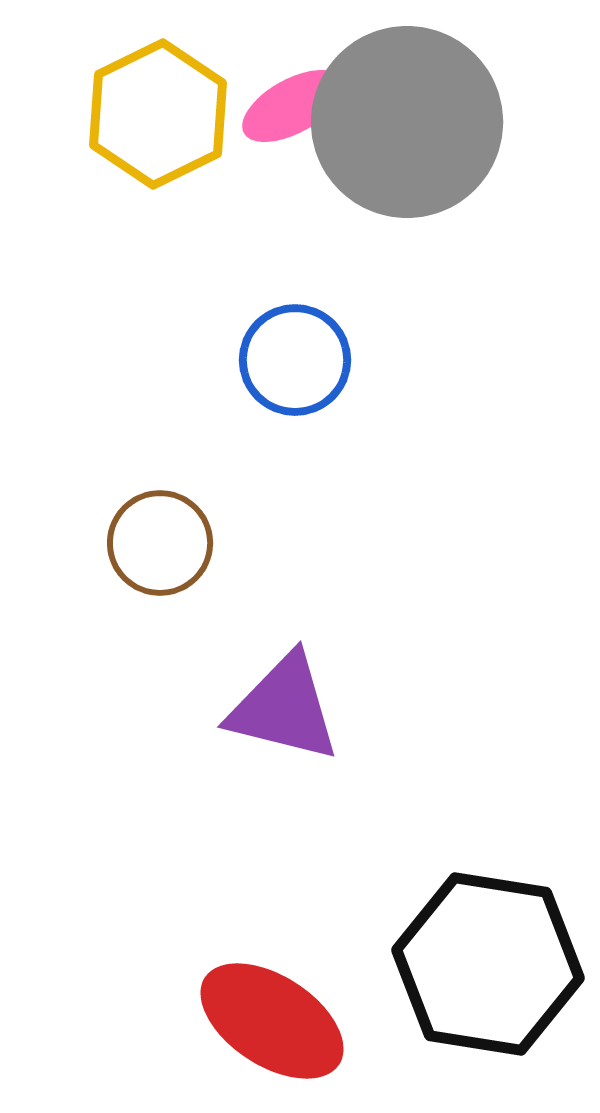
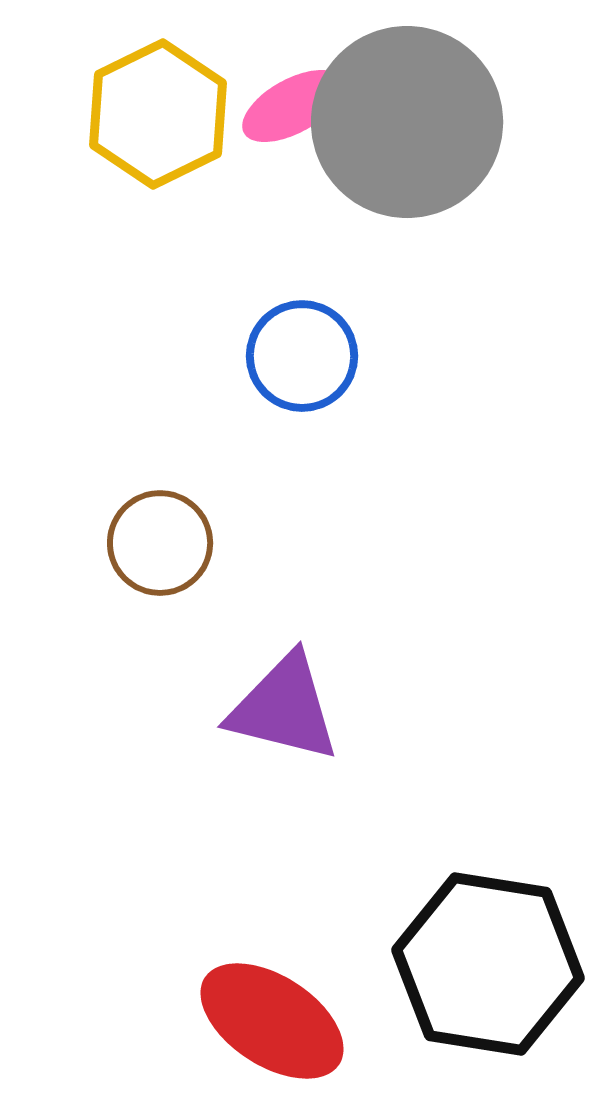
blue circle: moved 7 px right, 4 px up
